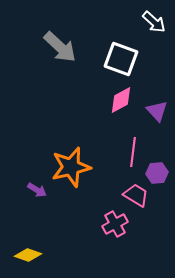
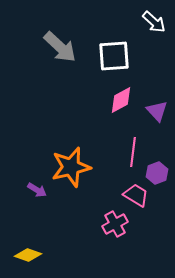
white square: moved 7 px left, 3 px up; rotated 24 degrees counterclockwise
purple hexagon: rotated 15 degrees counterclockwise
